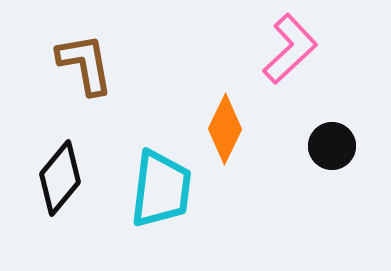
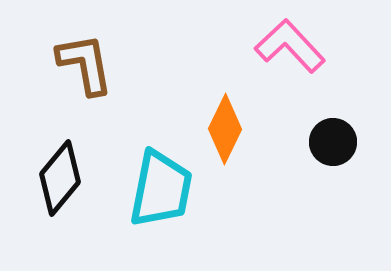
pink L-shape: moved 3 px up; rotated 90 degrees counterclockwise
black circle: moved 1 px right, 4 px up
cyan trapezoid: rotated 4 degrees clockwise
